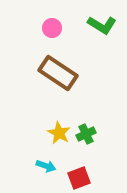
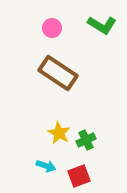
green cross: moved 6 px down
red square: moved 2 px up
